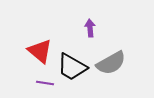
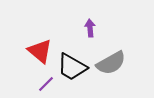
purple line: moved 1 px right, 1 px down; rotated 54 degrees counterclockwise
